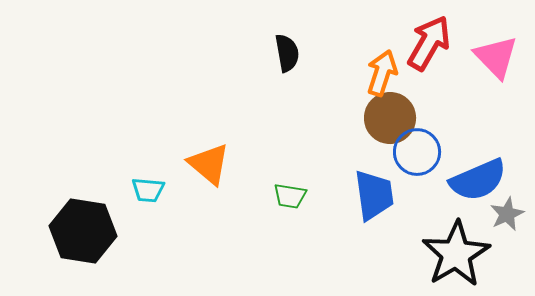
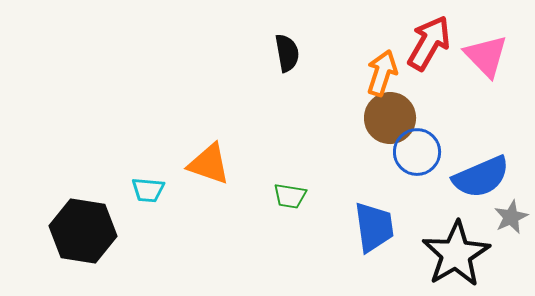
pink triangle: moved 10 px left, 1 px up
orange triangle: rotated 21 degrees counterclockwise
blue semicircle: moved 3 px right, 3 px up
blue trapezoid: moved 32 px down
gray star: moved 4 px right, 3 px down
